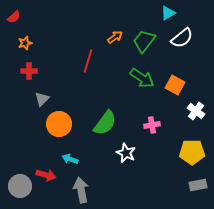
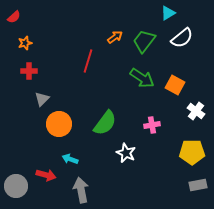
gray circle: moved 4 px left
